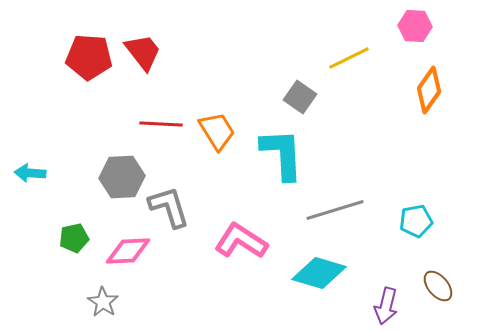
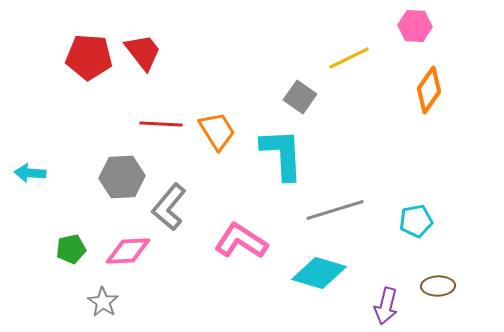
gray L-shape: rotated 123 degrees counterclockwise
green pentagon: moved 3 px left, 11 px down
brown ellipse: rotated 52 degrees counterclockwise
